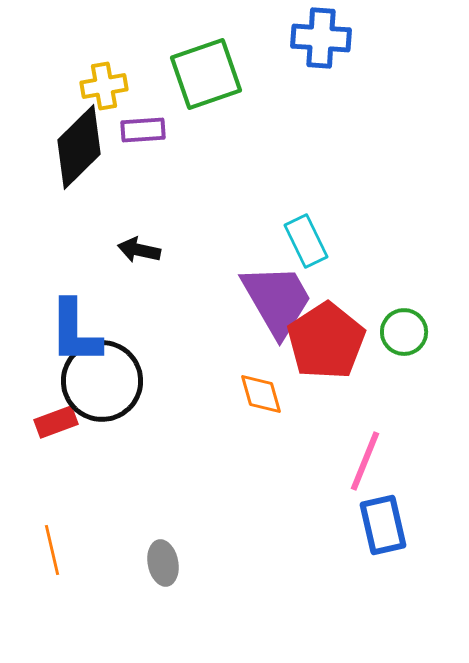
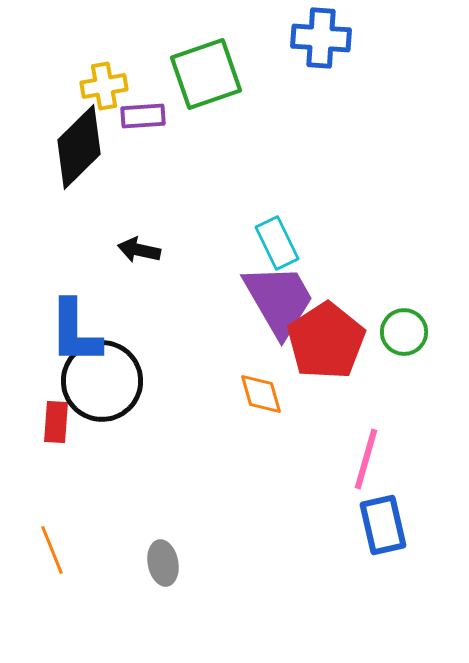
purple rectangle: moved 14 px up
cyan rectangle: moved 29 px left, 2 px down
purple trapezoid: moved 2 px right
red rectangle: rotated 66 degrees counterclockwise
pink line: moved 1 px right, 2 px up; rotated 6 degrees counterclockwise
orange line: rotated 9 degrees counterclockwise
